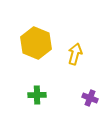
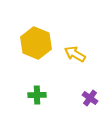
yellow arrow: rotated 75 degrees counterclockwise
purple cross: rotated 14 degrees clockwise
